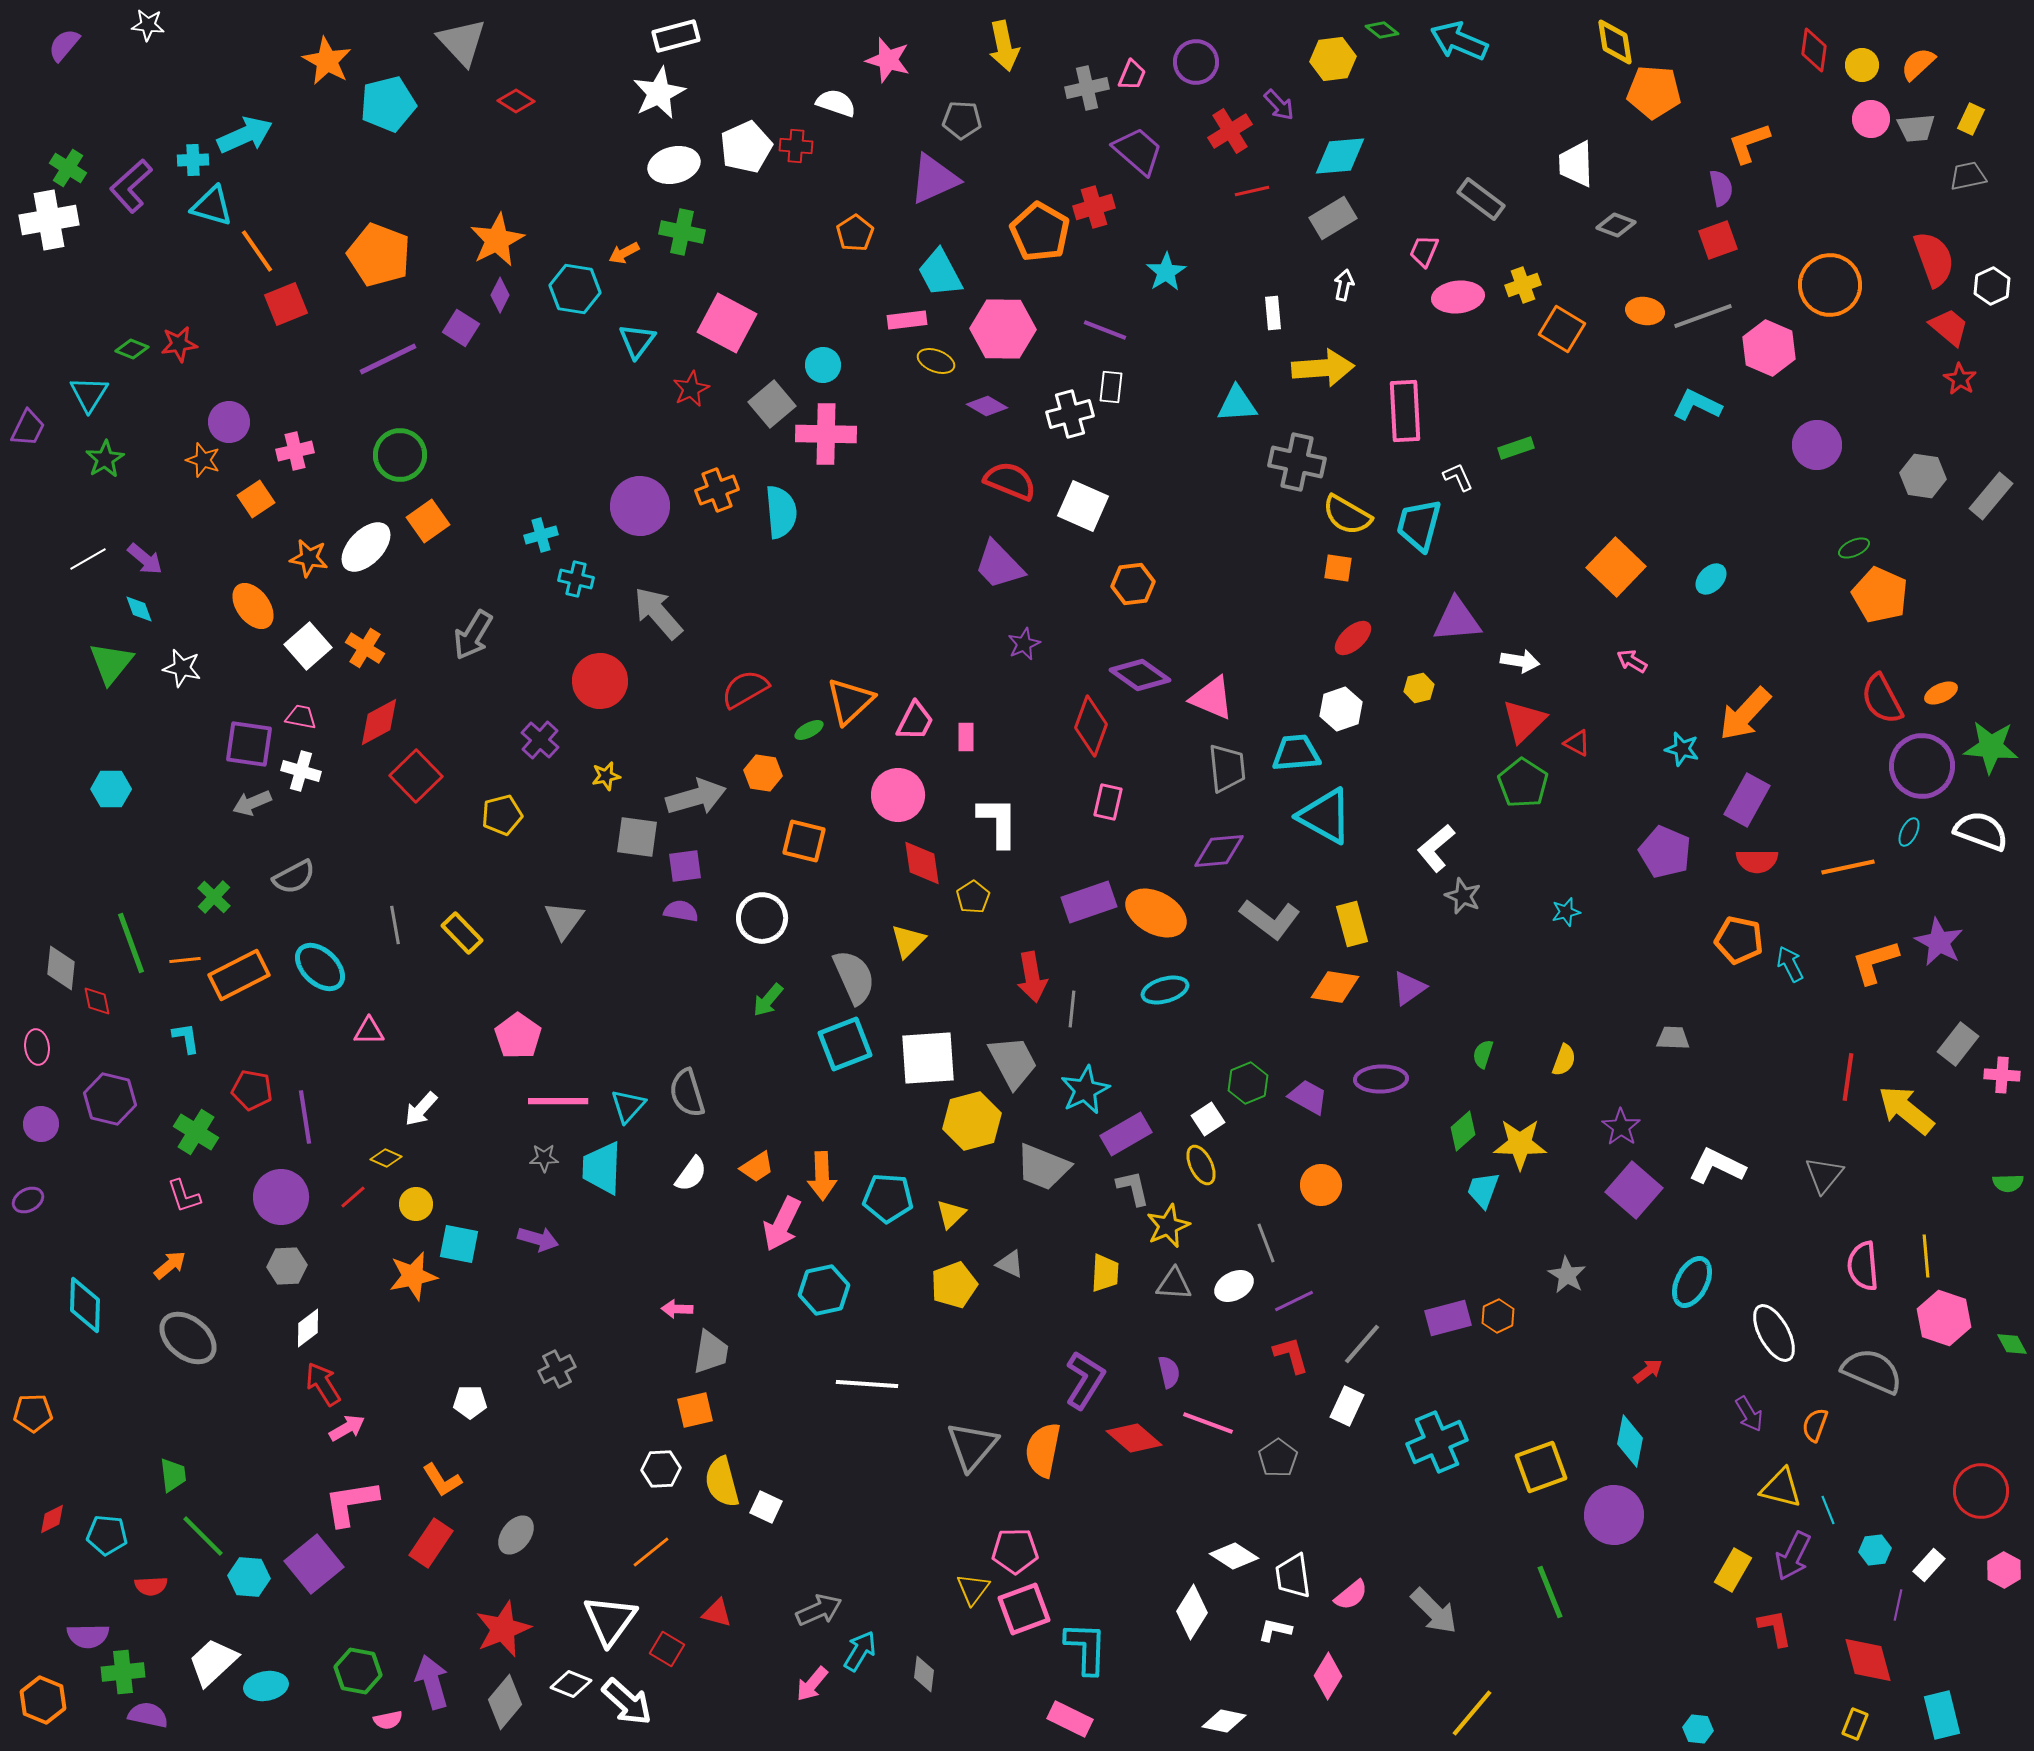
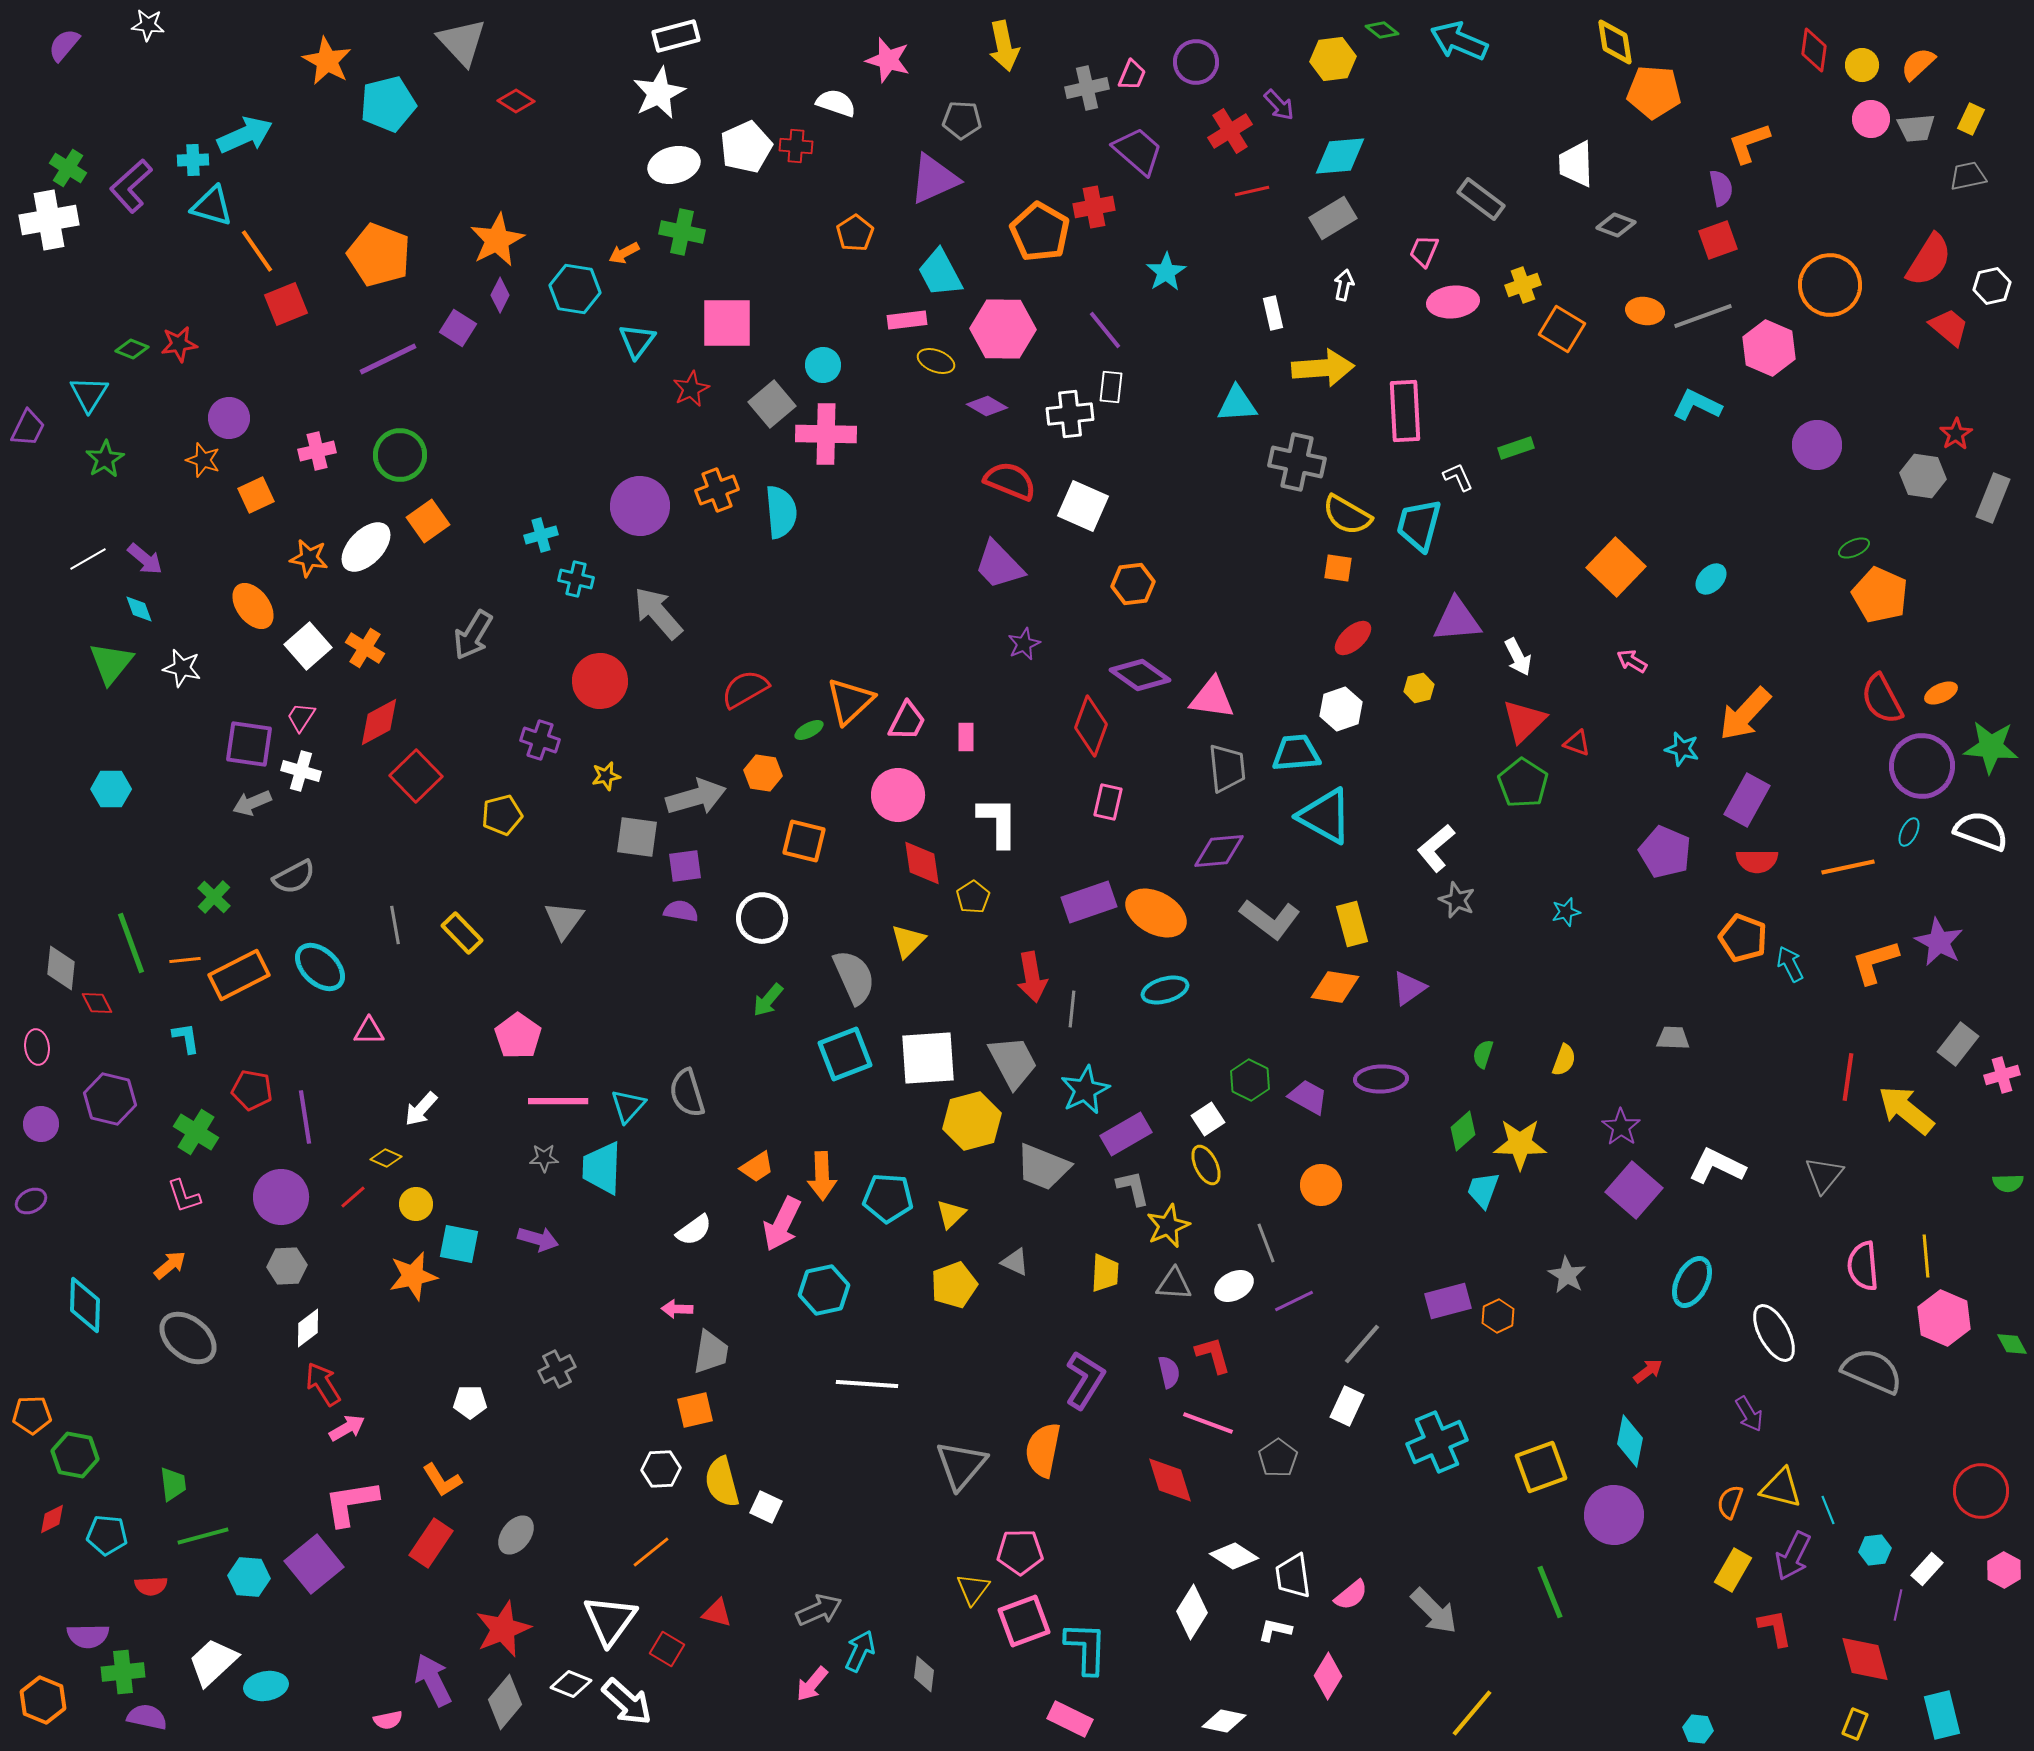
red cross at (1094, 207): rotated 6 degrees clockwise
red semicircle at (1934, 259): moved 5 px left, 1 px down; rotated 52 degrees clockwise
white hexagon at (1992, 286): rotated 12 degrees clockwise
pink ellipse at (1458, 297): moved 5 px left, 5 px down
white rectangle at (1273, 313): rotated 8 degrees counterclockwise
pink square at (727, 323): rotated 28 degrees counterclockwise
purple square at (461, 328): moved 3 px left
purple line at (1105, 330): rotated 30 degrees clockwise
red star at (1960, 379): moved 4 px left, 55 px down; rotated 8 degrees clockwise
white cross at (1070, 414): rotated 9 degrees clockwise
purple circle at (229, 422): moved 4 px up
pink cross at (295, 451): moved 22 px right
gray rectangle at (1991, 496): moved 2 px right, 2 px down; rotated 18 degrees counterclockwise
orange square at (256, 499): moved 4 px up; rotated 9 degrees clockwise
white arrow at (1520, 661): moved 2 px left, 4 px up; rotated 54 degrees clockwise
pink triangle at (1212, 698): rotated 15 degrees counterclockwise
pink trapezoid at (301, 717): rotated 68 degrees counterclockwise
pink trapezoid at (915, 721): moved 8 px left
purple cross at (540, 740): rotated 24 degrees counterclockwise
red triangle at (1577, 743): rotated 8 degrees counterclockwise
gray star at (1463, 896): moved 6 px left, 4 px down
orange pentagon at (1739, 940): moved 4 px right, 2 px up; rotated 9 degrees clockwise
red diamond at (97, 1001): moved 2 px down; rotated 16 degrees counterclockwise
cyan square at (845, 1044): moved 10 px down
pink cross at (2002, 1075): rotated 20 degrees counterclockwise
green hexagon at (1248, 1083): moved 2 px right, 3 px up; rotated 12 degrees counterclockwise
yellow ellipse at (1201, 1165): moved 5 px right
white semicircle at (691, 1174): moved 3 px right, 56 px down; rotated 18 degrees clockwise
purple ellipse at (28, 1200): moved 3 px right, 1 px down
gray triangle at (1010, 1264): moved 5 px right, 2 px up
purple rectangle at (1448, 1318): moved 17 px up
pink hexagon at (1944, 1318): rotated 4 degrees clockwise
red L-shape at (1291, 1355): moved 78 px left
orange pentagon at (33, 1413): moved 1 px left, 2 px down
orange semicircle at (1815, 1425): moved 85 px left, 77 px down
red diamond at (1134, 1438): moved 36 px right, 42 px down; rotated 32 degrees clockwise
gray triangle at (972, 1446): moved 11 px left, 19 px down
green trapezoid at (173, 1475): moved 9 px down
green line at (203, 1536): rotated 60 degrees counterclockwise
pink pentagon at (1015, 1551): moved 5 px right, 1 px down
white rectangle at (1929, 1565): moved 2 px left, 4 px down
pink square at (1024, 1609): moved 12 px down
cyan arrow at (860, 1651): rotated 6 degrees counterclockwise
red diamond at (1868, 1660): moved 3 px left, 1 px up
green hexagon at (358, 1671): moved 283 px left, 216 px up
purple arrow at (432, 1682): moved 1 px right, 2 px up; rotated 10 degrees counterclockwise
purple semicircle at (148, 1715): moved 1 px left, 2 px down
